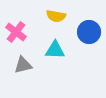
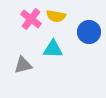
pink cross: moved 15 px right, 13 px up
cyan triangle: moved 2 px left, 1 px up
